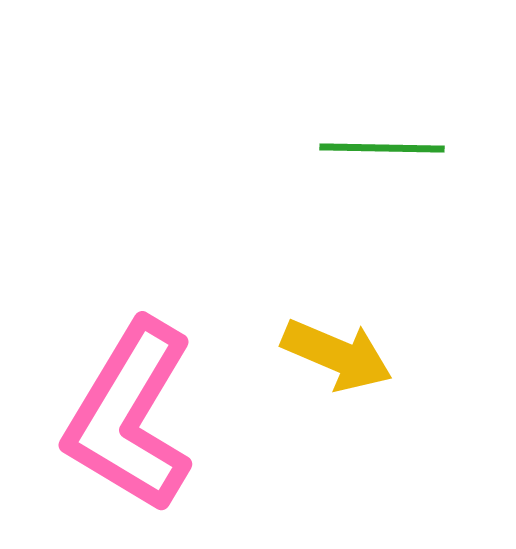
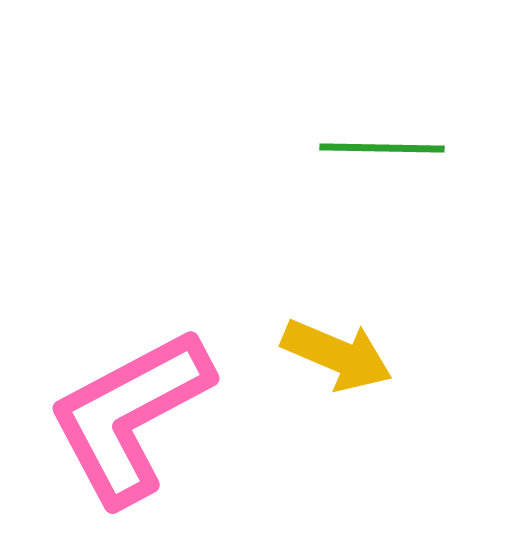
pink L-shape: rotated 31 degrees clockwise
